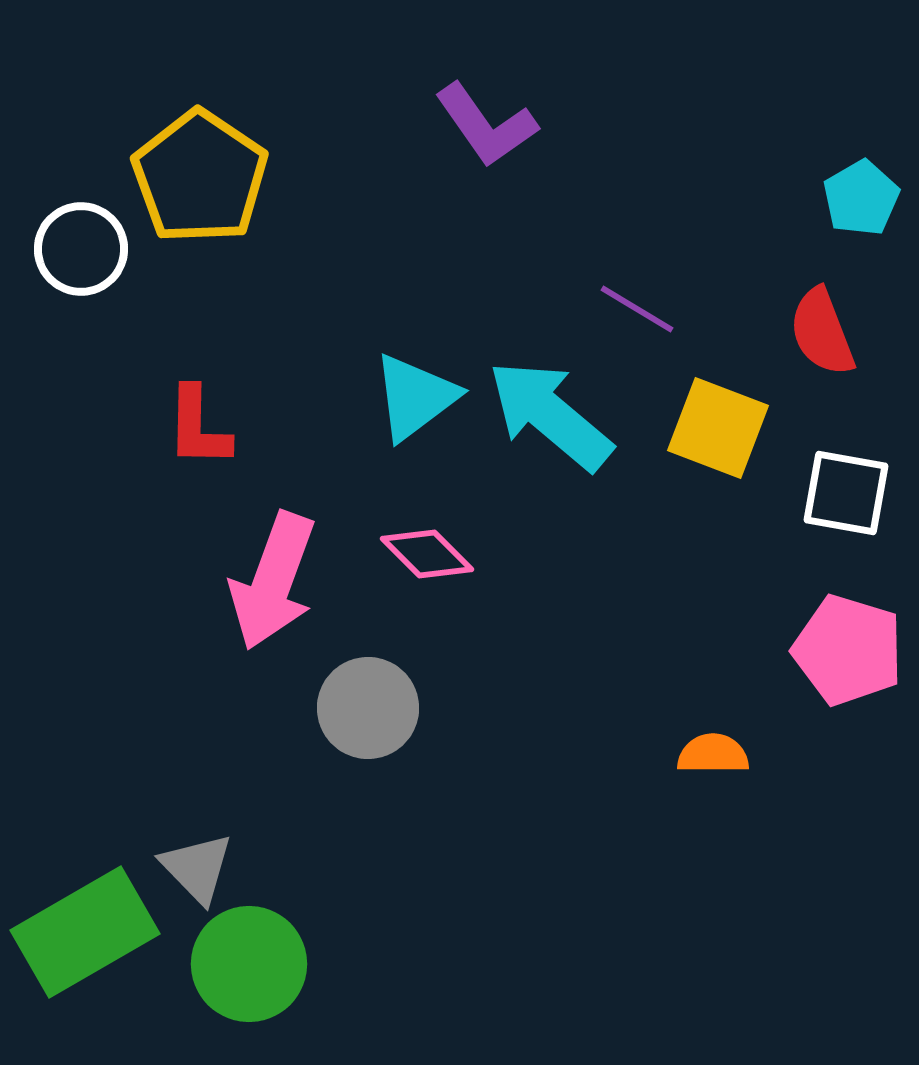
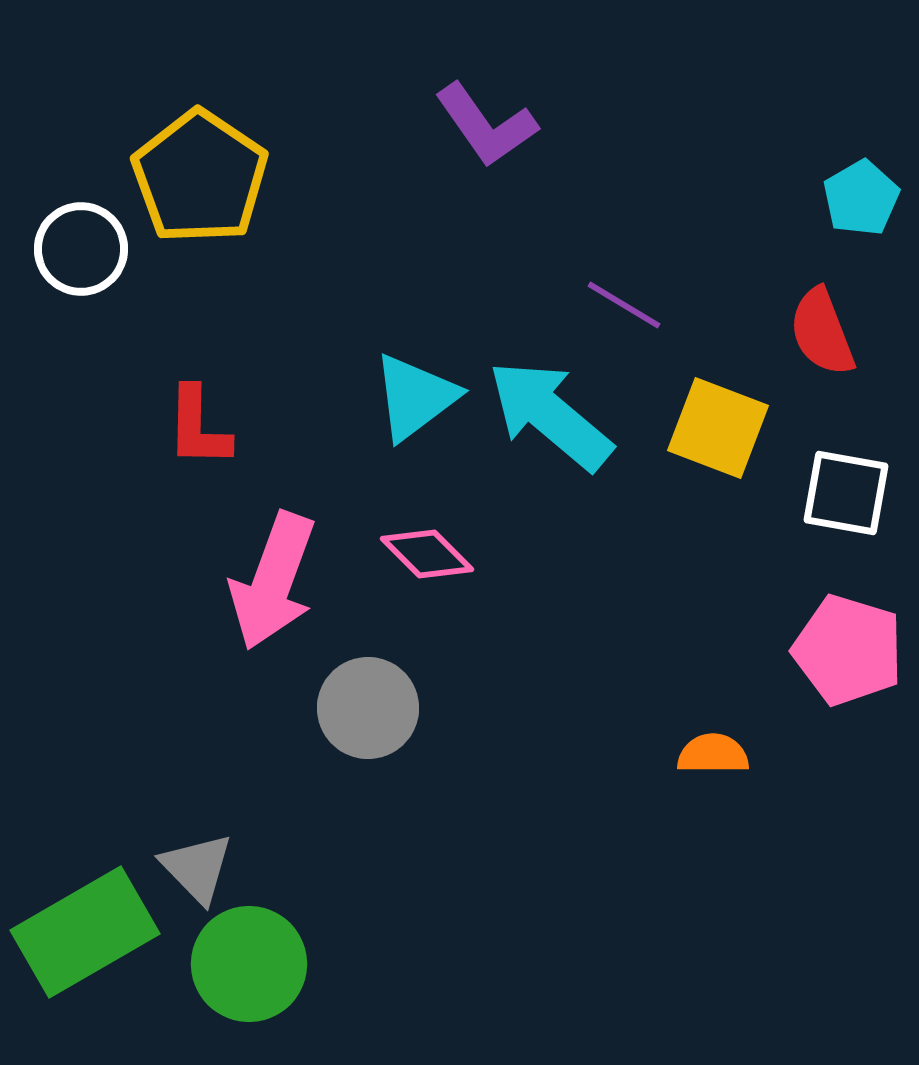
purple line: moved 13 px left, 4 px up
